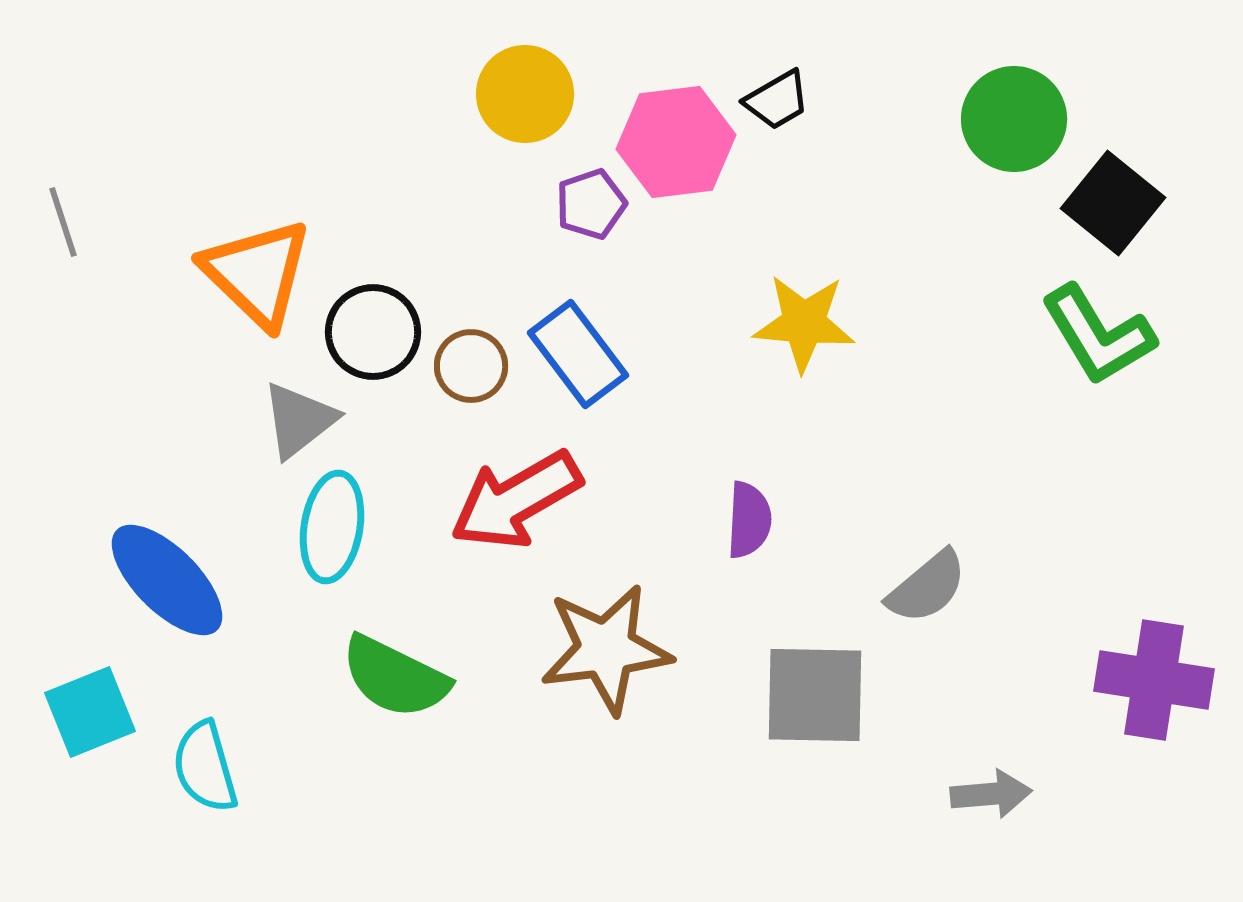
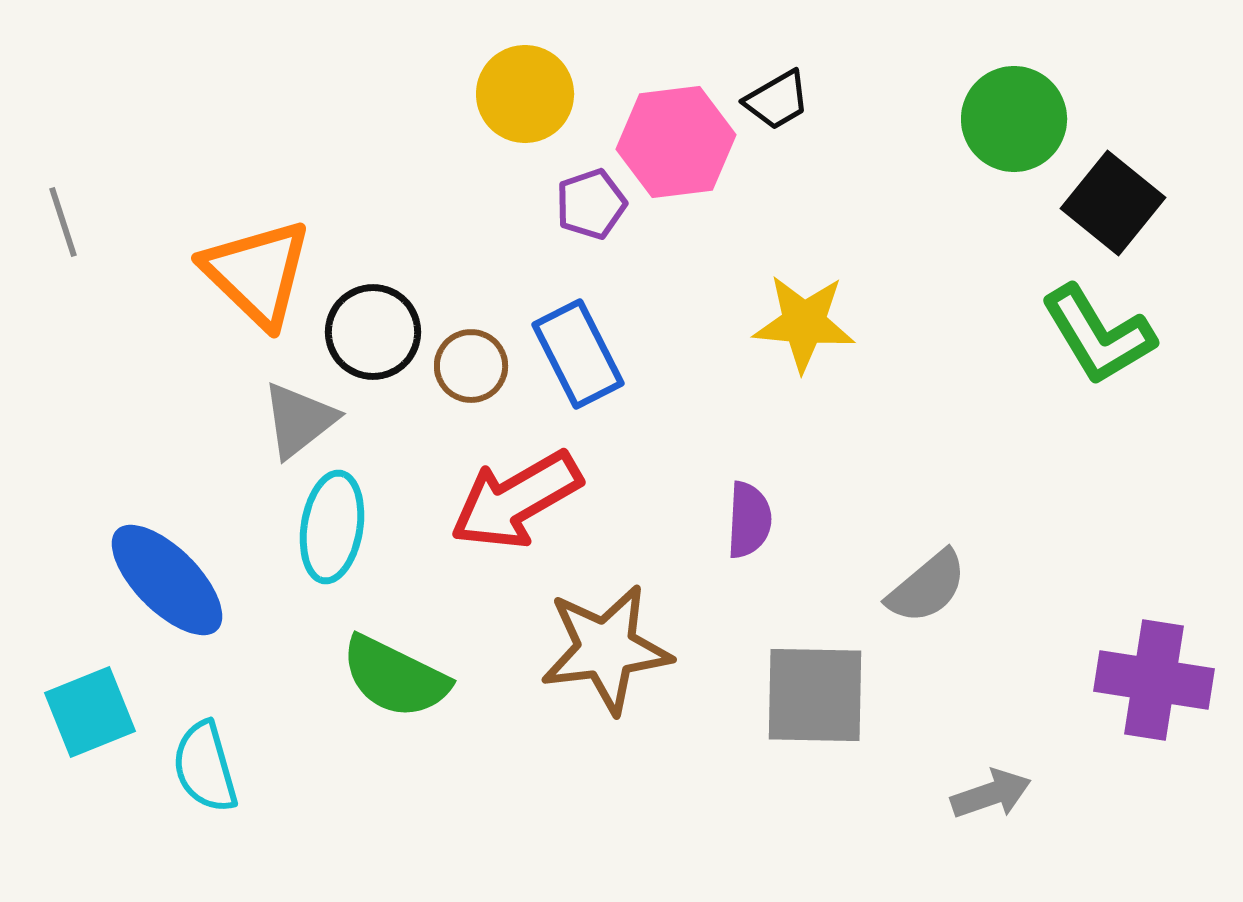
blue rectangle: rotated 10 degrees clockwise
gray arrow: rotated 14 degrees counterclockwise
